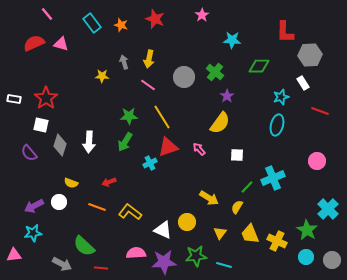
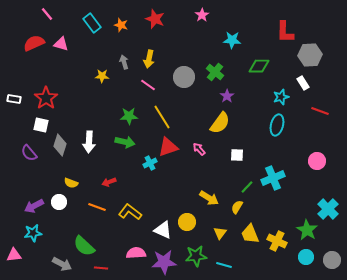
green arrow at (125, 142): rotated 108 degrees counterclockwise
